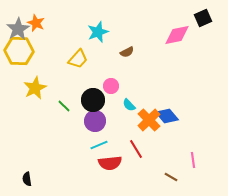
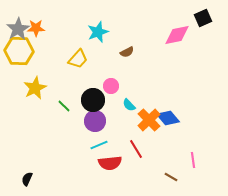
orange star: moved 5 px down; rotated 24 degrees counterclockwise
blue diamond: moved 1 px right, 2 px down
black semicircle: rotated 32 degrees clockwise
